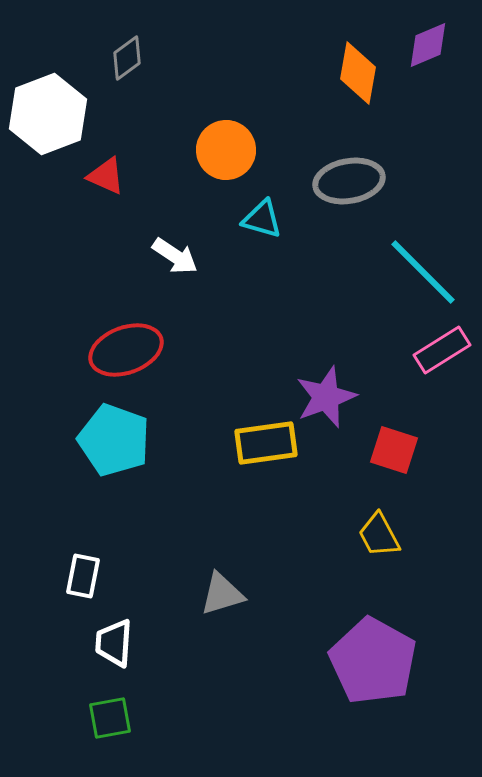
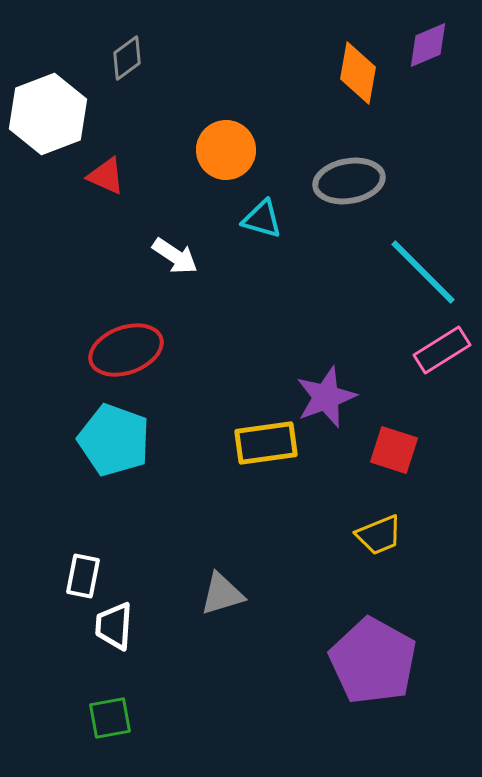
yellow trapezoid: rotated 84 degrees counterclockwise
white trapezoid: moved 17 px up
